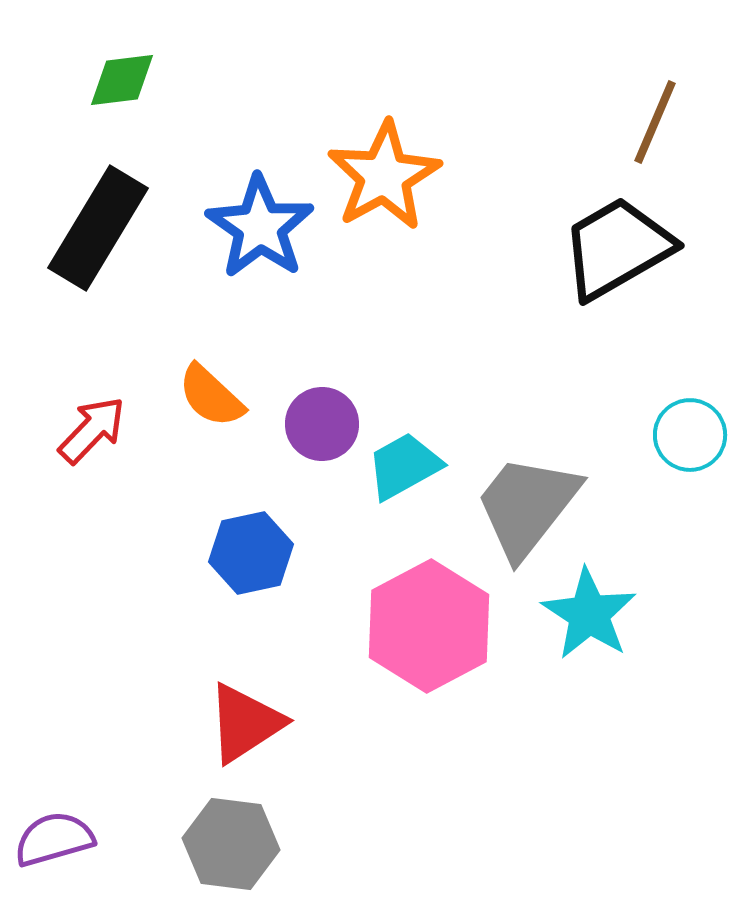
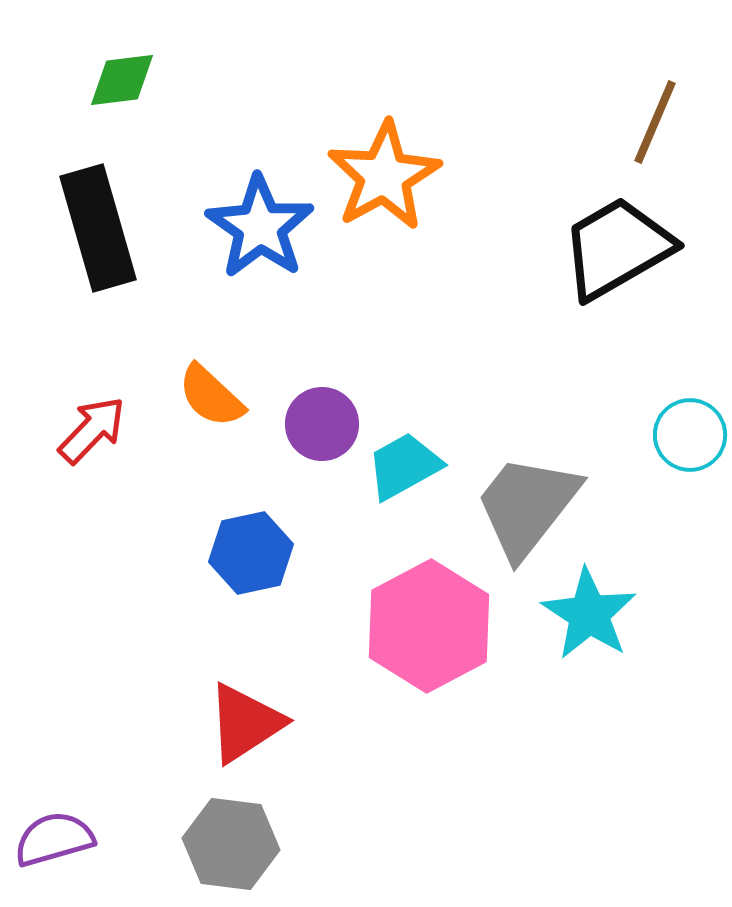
black rectangle: rotated 47 degrees counterclockwise
